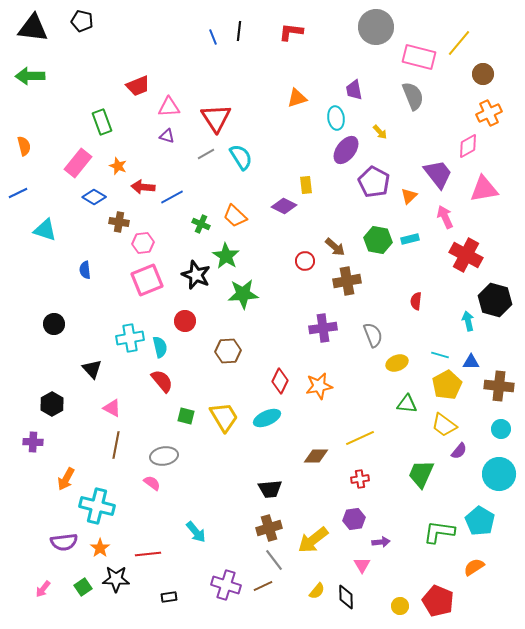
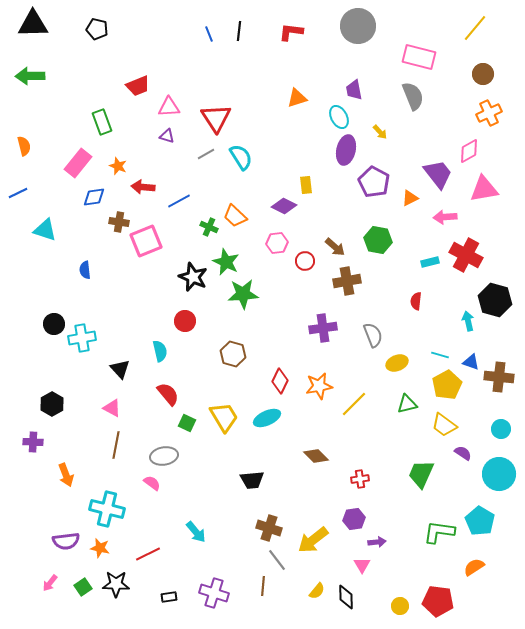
black pentagon at (82, 21): moved 15 px right, 8 px down
gray circle at (376, 27): moved 18 px left, 1 px up
black triangle at (33, 28): moved 4 px up; rotated 8 degrees counterclockwise
blue line at (213, 37): moved 4 px left, 3 px up
yellow line at (459, 43): moved 16 px right, 15 px up
cyan ellipse at (336, 118): moved 3 px right, 1 px up; rotated 20 degrees counterclockwise
pink diamond at (468, 146): moved 1 px right, 5 px down
purple ellipse at (346, 150): rotated 24 degrees counterclockwise
orange triangle at (409, 196): moved 1 px right, 2 px down; rotated 18 degrees clockwise
blue diamond at (94, 197): rotated 40 degrees counterclockwise
blue line at (172, 197): moved 7 px right, 4 px down
pink arrow at (445, 217): rotated 70 degrees counterclockwise
green cross at (201, 224): moved 8 px right, 3 px down
cyan rectangle at (410, 239): moved 20 px right, 23 px down
pink hexagon at (143, 243): moved 134 px right
green star at (226, 256): moved 6 px down; rotated 8 degrees counterclockwise
black star at (196, 275): moved 3 px left, 2 px down
pink square at (147, 280): moved 1 px left, 39 px up
cyan cross at (130, 338): moved 48 px left
cyan semicircle at (160, 347): moved 4 px down
brown hexagon at (228, 351): moved 5 px right, 3 px down; rotated 20 degrees clockwise
blue triangle at (471, 362): rotated 18 degrees clockwise
black triangle at (92, 369): moved 28 px right
red semicircle at (162, 381): moved 6 px right, 13 px down
brown cross at (499, 386): moved 9 px up
green triangle at (407, 404): rotated 20 degrees counterclockwise
green square at (186, 416): moved 1 px right, 7 px down; rotated 12 degrees clockwise
yellow line at (360, 438): moved 6 px left, 34 px up; rotated 20 degrees counterclockwise
purple semicircle at (459, 451): moved 4 px right, 2 px down; rotated 96 degrees counterclockwise
brown diamond at (316, 456): rotated 45 degrees clockwise
orange arrow at (66, 479): moved 4 px up; rotated 50 degrees counterclockwise
black trapezoid at (270, 489): moved 18 px left, 9 px up
cyan cross at (97, 506): moved 10 px right, 3 px down
brown cross at (269, 528): rotated 35 degrees clockwise
purple semicircle at (64, 542): moved 2 px right, 1 px up
purple arrow at (381, 542): moved 4 px left
orange star at (100, 548): rotated 24 degrees counterclockwise
red line at (148, 554): rotated 20 degrees counterclockwise
gray line at (274, 560): moved 3 px right
black star at (116, 579): moved 5 px down
purple cross at (226, 585): moved 12 px left, 8 px down
brown line at (263, 586): rotated 60 degrees counterclockwise
pink arrow at (43, 589): moved 7 px right, 6 px up
red pentagon at (438, 601): rotated 16 degrees counterclockwise
